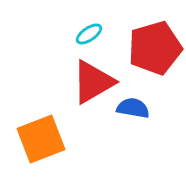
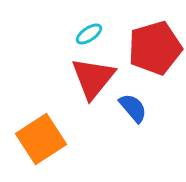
red triangle: moved 4 px up; rotated 21 degrees counterclockwise
blue semicircle: rotated 40 degrees clockwise
orange square: rotated 12 degrees counterclockwise
